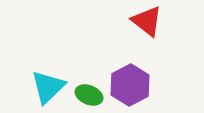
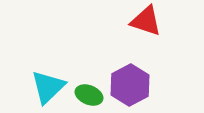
red triangle: moved 1 px left; rotated 20 degrees counterclockwise
